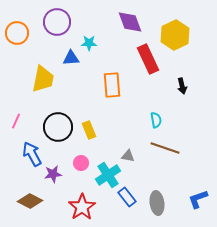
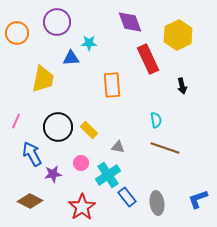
yellow hexagon: moved 3 px right
yellow rectangle: rotated 24 degrees counterclockwise
gray triangle: moved 10 px left, 9 px up
